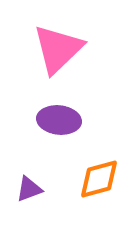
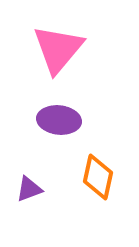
pink triangle: rotated 6 degrees counterclockwise
orange diamond: moved 1 px left, 2 px up; rotated 63 degrees counterclockwise
